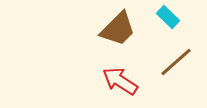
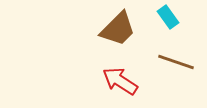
cyan rectangle: rotated 10 degrees clockwise
brown line: rotated 60 degrees clockwise
